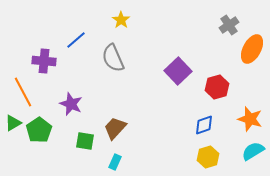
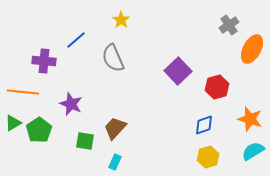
orange line: rotated 56 degrees counterclockwise
